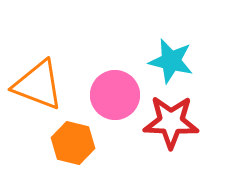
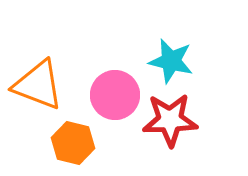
red star: moved 1 px left, 2 px up; rotated 4 degrees counterclockwise
